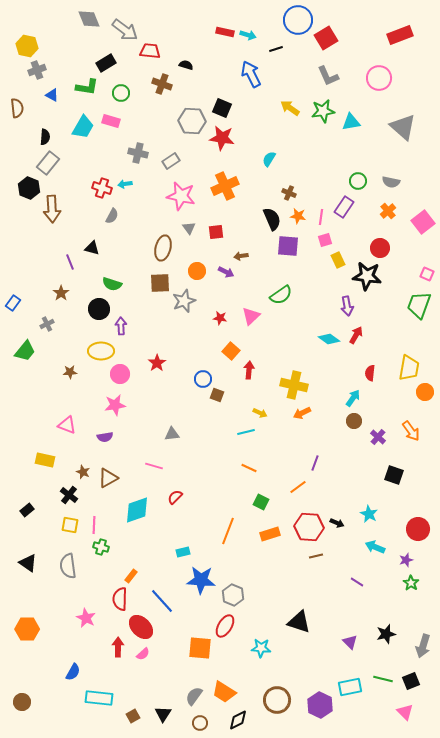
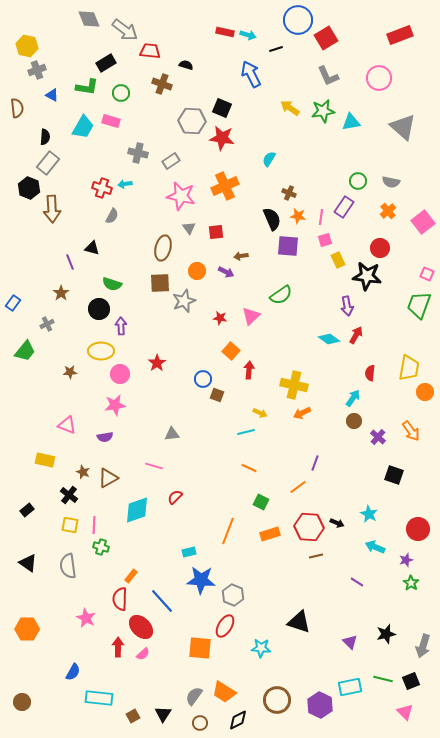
cyan rectangle at (183, 552): moved 6 px right
